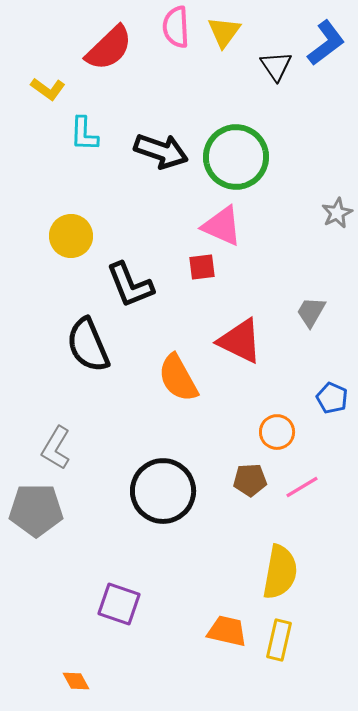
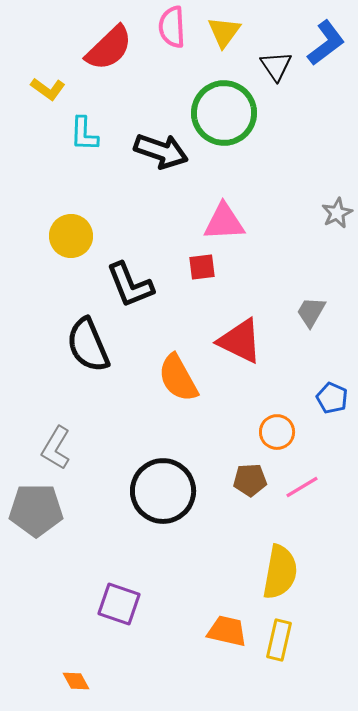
pink semicircle: moved 4 px left
green circle: moved 12 px left, 44 px up
pink triangle: moved 2 px right, 4 px up; rotated 27 degrees counterclockwise
